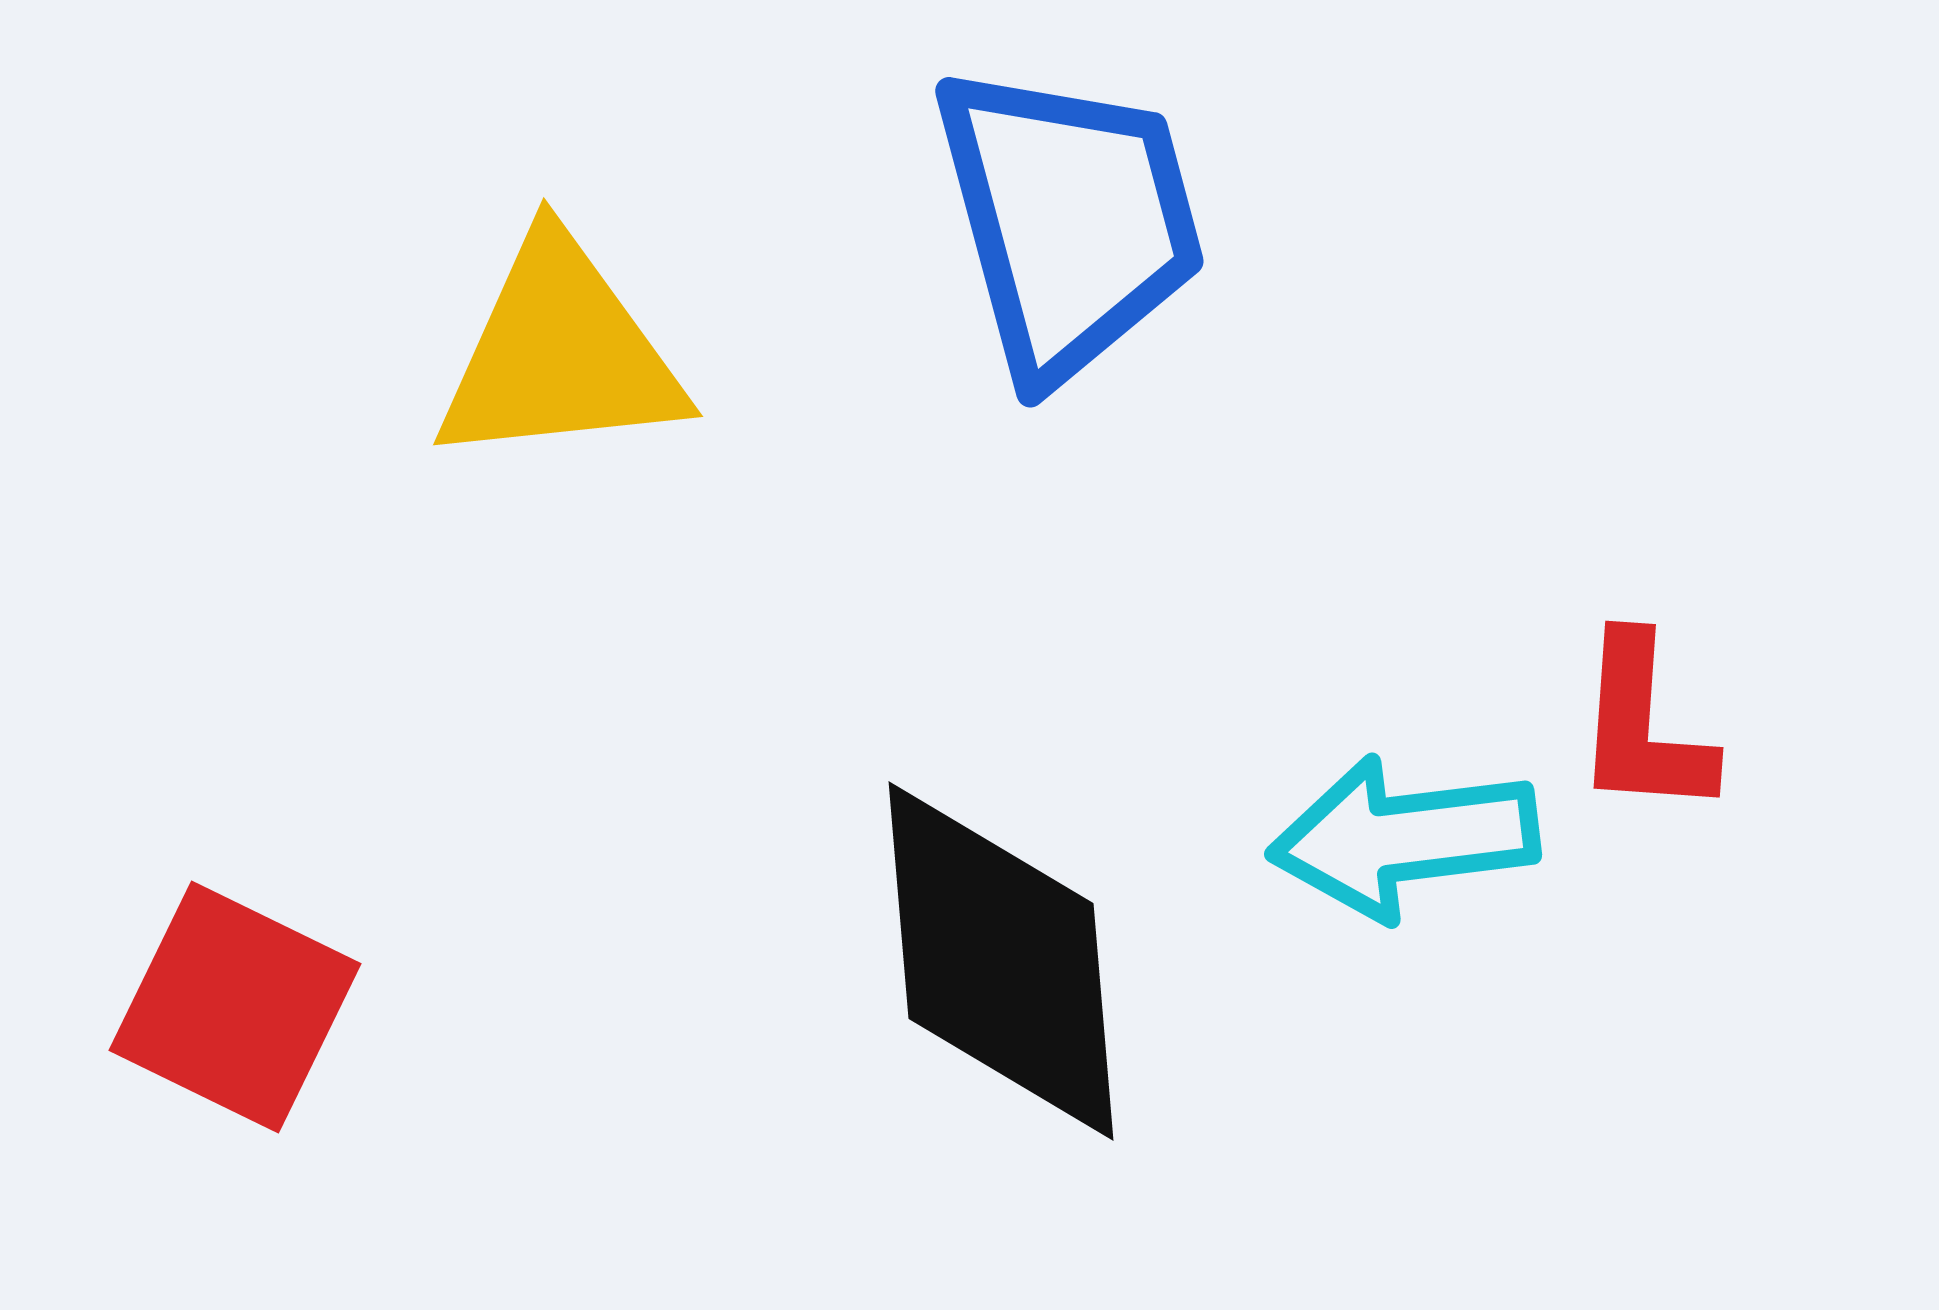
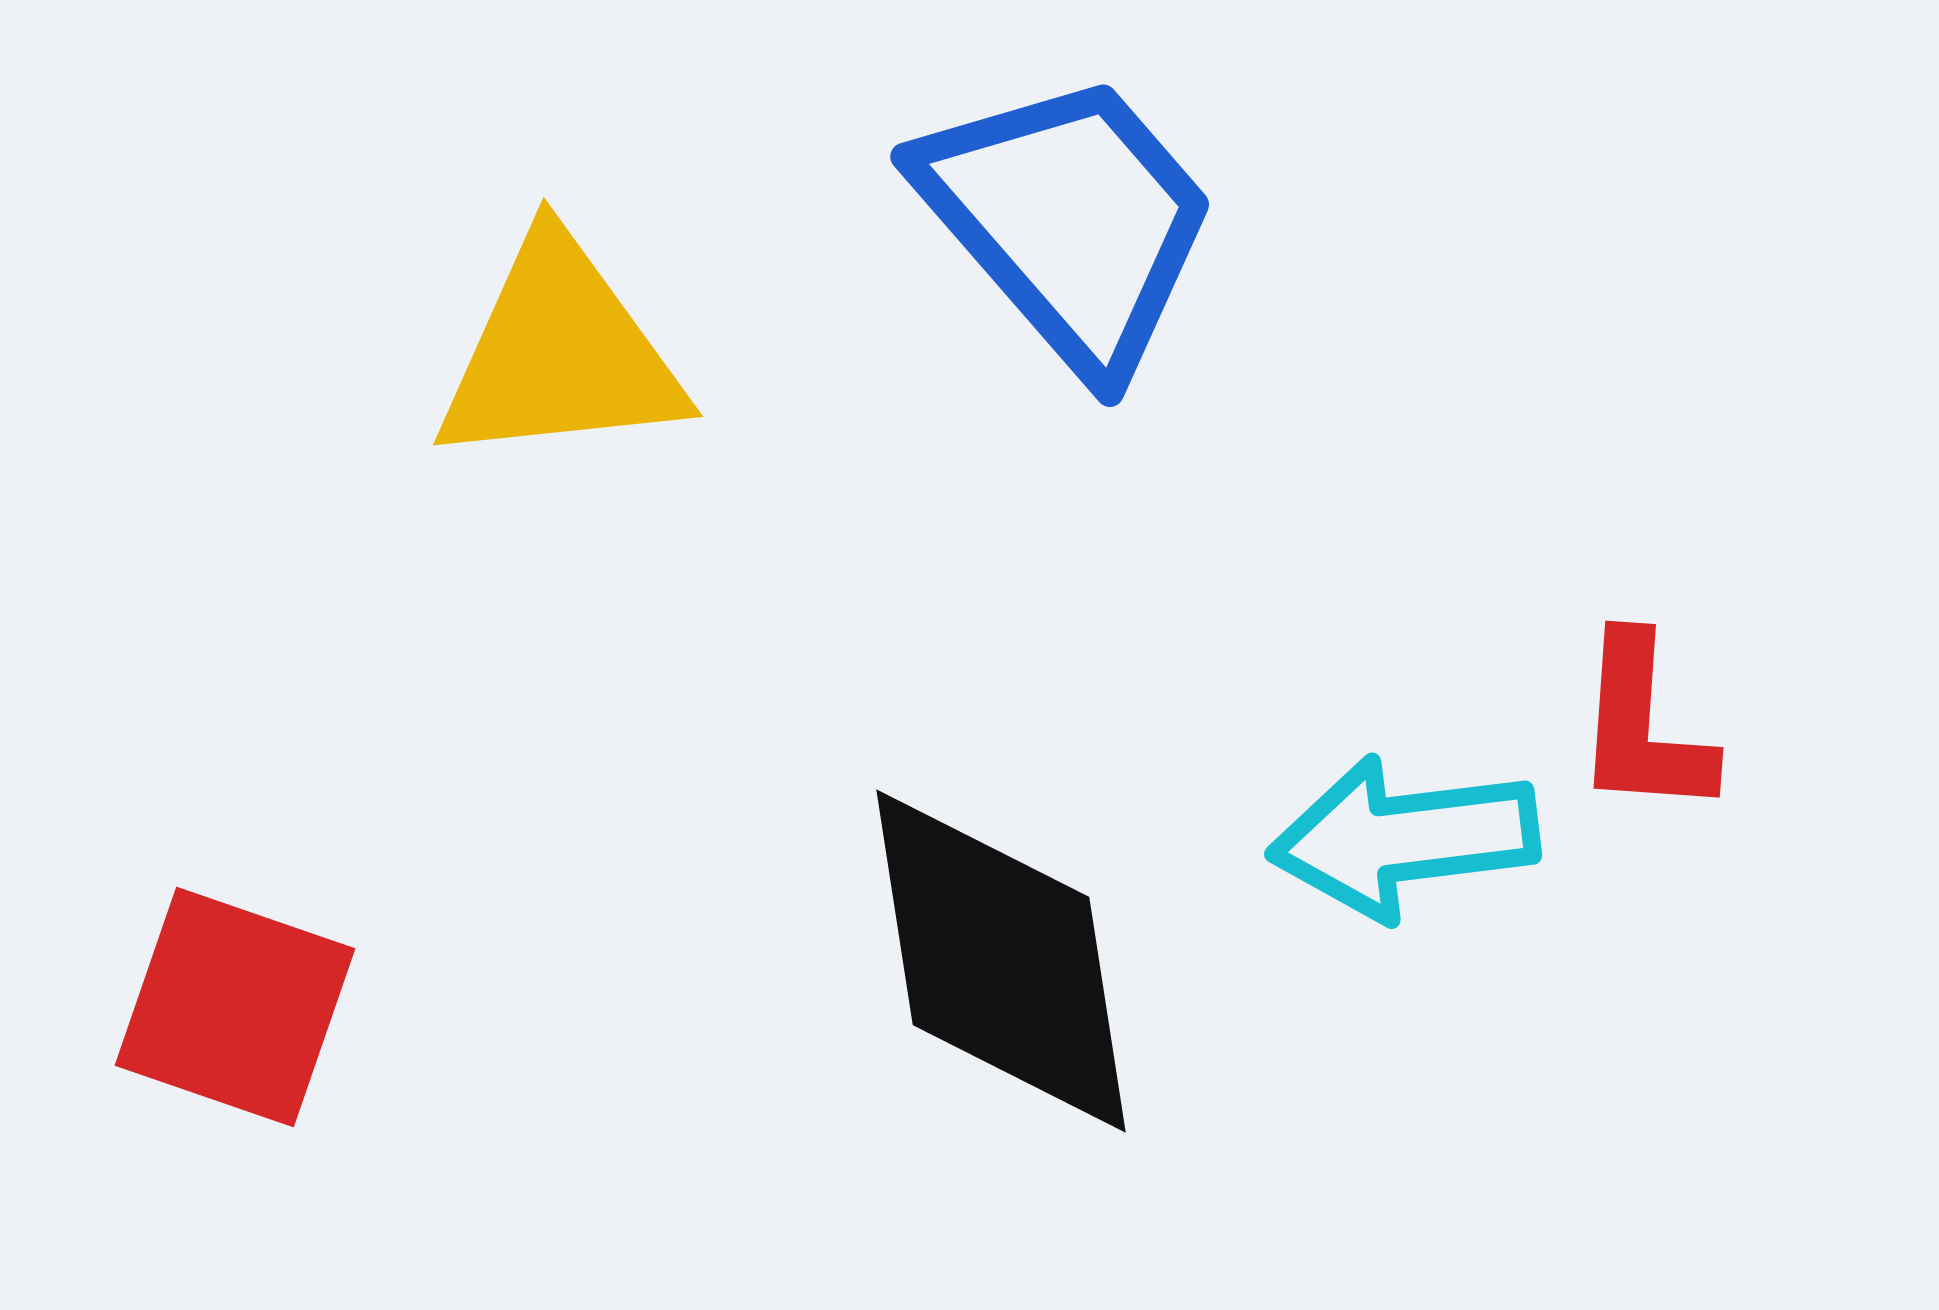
blue trapezoid: rotated 26 degrees counterclockwise
black diamond: rotated 4 degrees counterclockwise
red square: rotated 7 degrees counterclockwise
